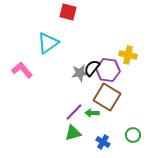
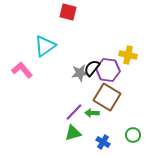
cyan triangle: moved 3 px left, 3 px down
